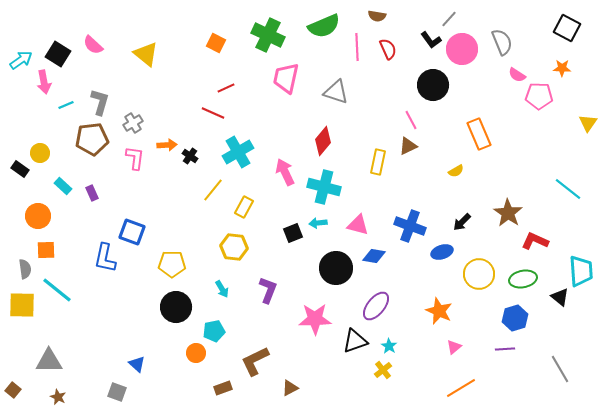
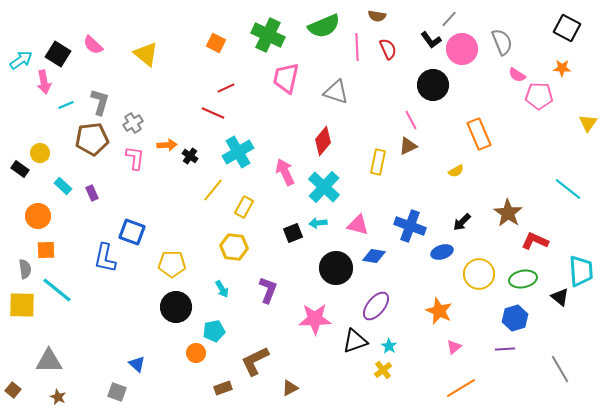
cyan cross at (324, 187): rotated 28 degrees clockwise
